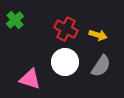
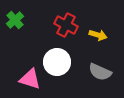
red cross: moved 4 px up
white circle: moved 8 px left
gray semicircle: moved 1 px left, 6 px down; rotated 80 degrees clockwise
